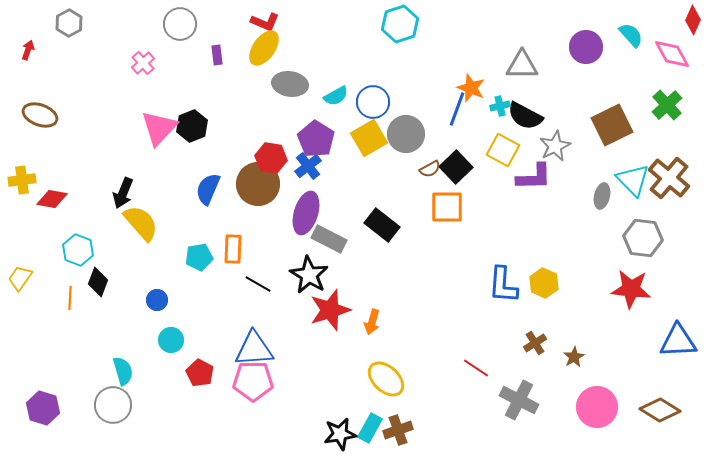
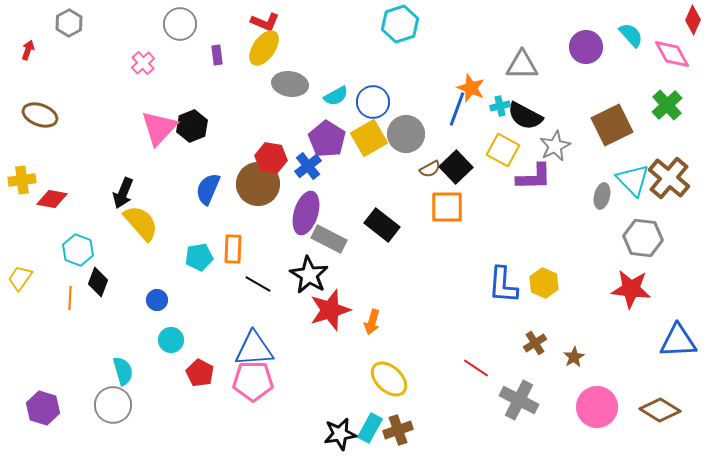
purple pentagon at (316, 139): moved 11 px right
yellow ellipse at (386, 379): moved 3 px right
